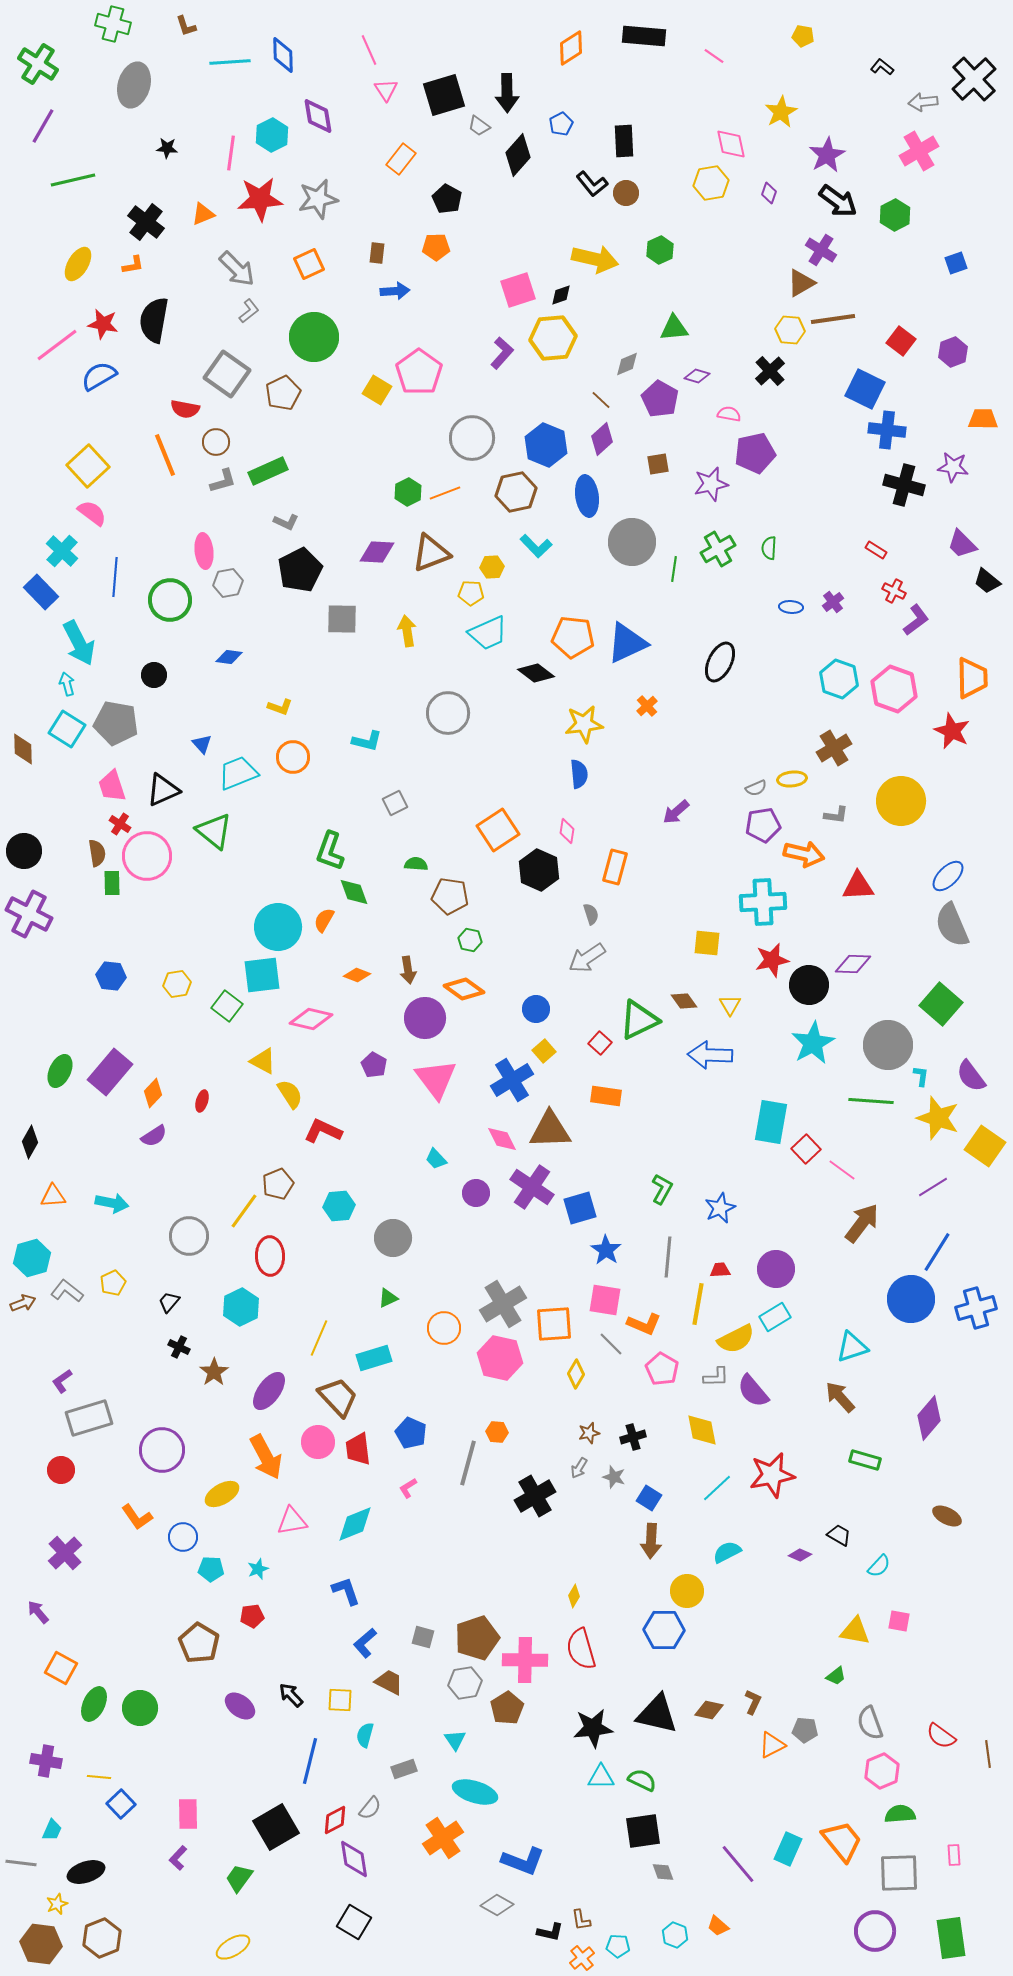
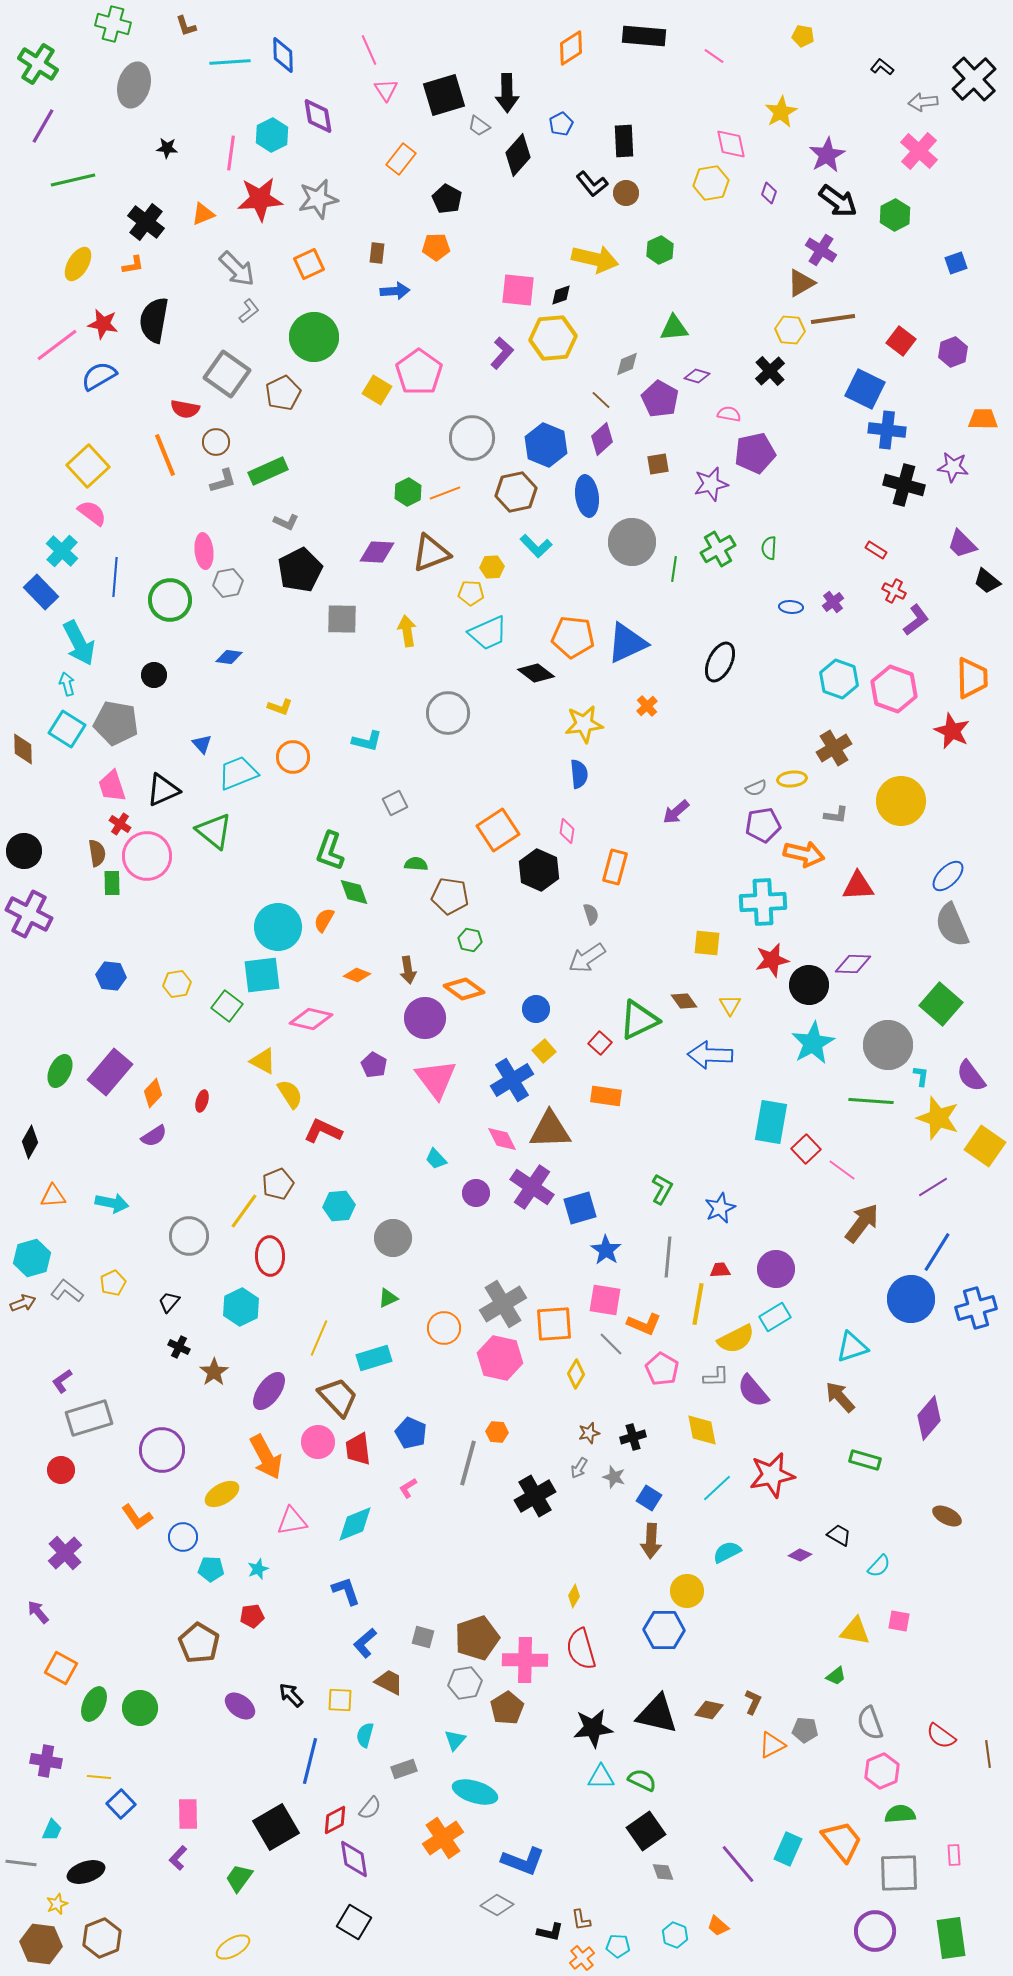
pink cross at (919, 151): rotated 18 degrees counterclockwise
pink square at (518, 290): rotated 24 degrees clockwise
cyan triangle at (455, 1740): rotated 15 degrees clockwise
black square at (643, 1831): moved 3 px right; rotated 27 degrees counterclockwise
